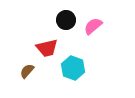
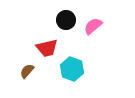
cyan hexagon: moved 1 px left, 1 px down
